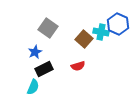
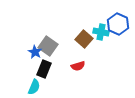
gray square: moved 18 px down
blue star: rotated 16 degrees counterclockwise
black rectangle: rotated 42 degrees counterclockwise
cyan semicircle: moved 1 px right
